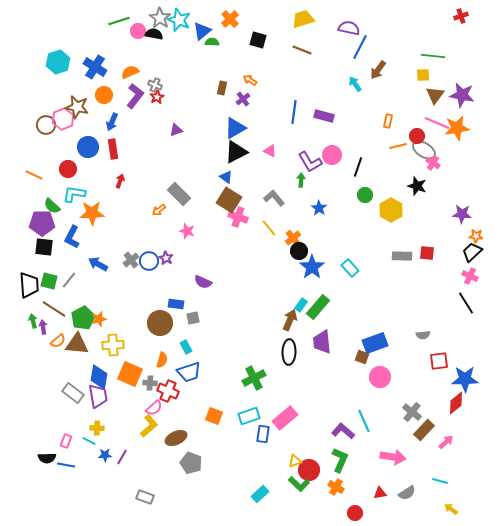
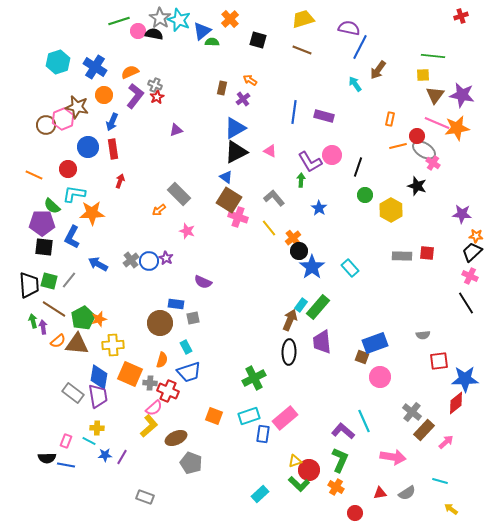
orange rectangle at (388, 121): moved 2 px right, 2 px up
